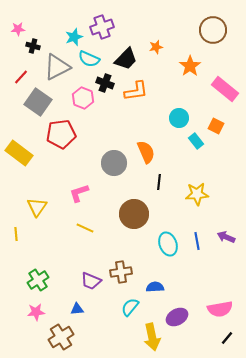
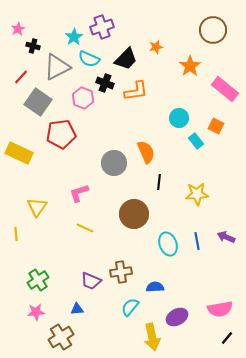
pink star at (18, 29): rotated 24 degrees counterclockwise
cyan star at (74, 37): rotated 12 degrees counterclockwise
yellow rectangle at (19, 153): rotated 12 degrees counterclockwise
